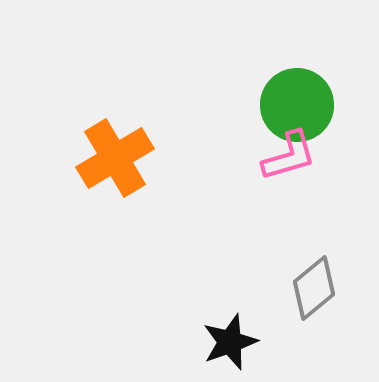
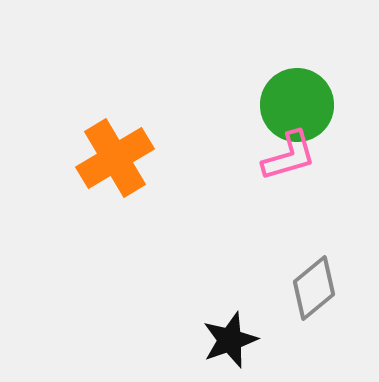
black star: moved 2 px up
